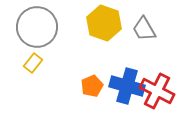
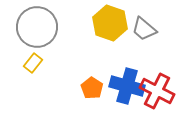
yellow hexagon: moved 6 px right
gray trapezoid: rotated 20 degrees counterclockwise
orange pentagon: moved 2 px down; rotated 15 degrees counterclockwise
